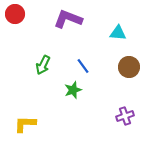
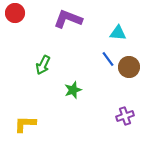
red circle: moved 1 px up
blue line: moved 25 px right, 7 px up
